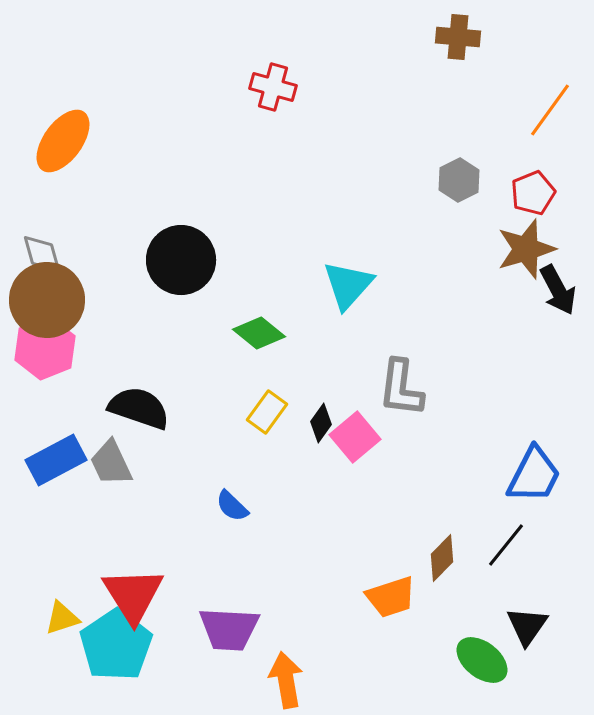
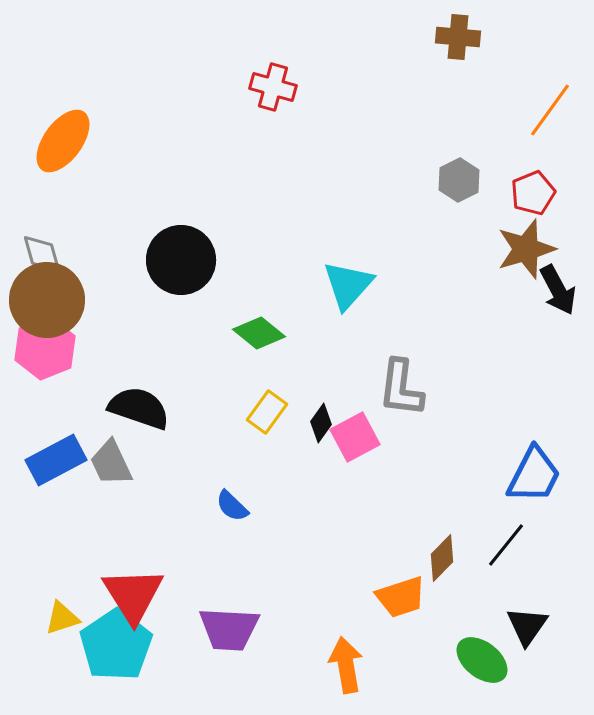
pink square: rotated 12 degrees clockwise
orange trapezoid: moved 10 px right
orange arrow: moved 60 px right, 15 px up
